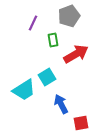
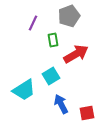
cyan square: moved 4 px right, 1 px up
red square: moved 6 px right, 10 px up
